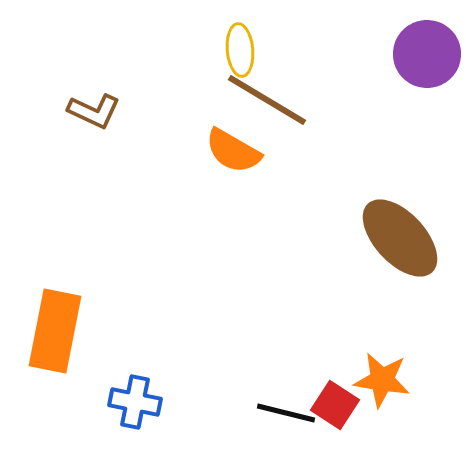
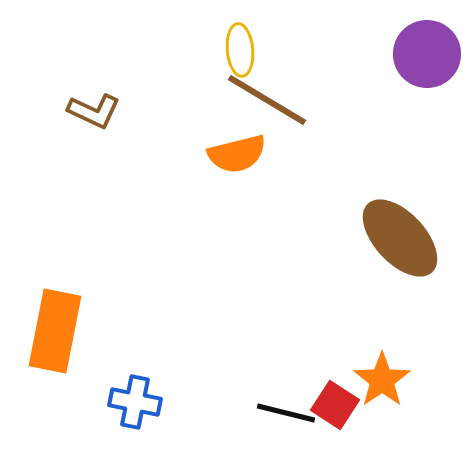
orange semicircle: moved 4 px right, 3 px down; rotated 44 degrees counterclockwise
orange star: rotated 28 degrees clockwise
